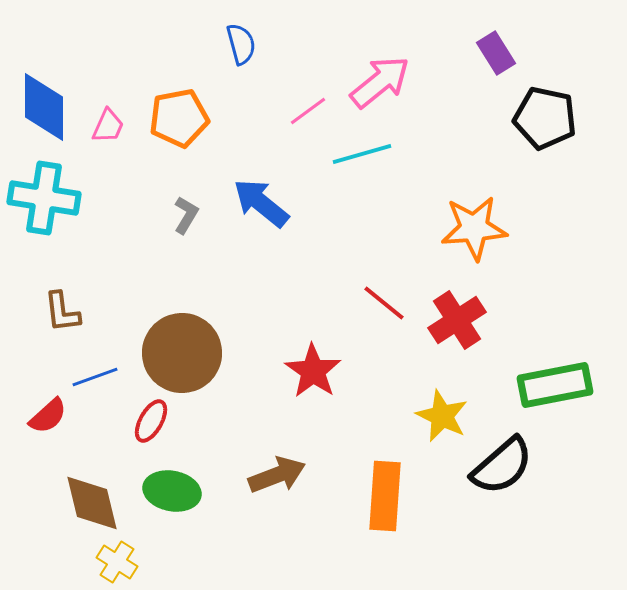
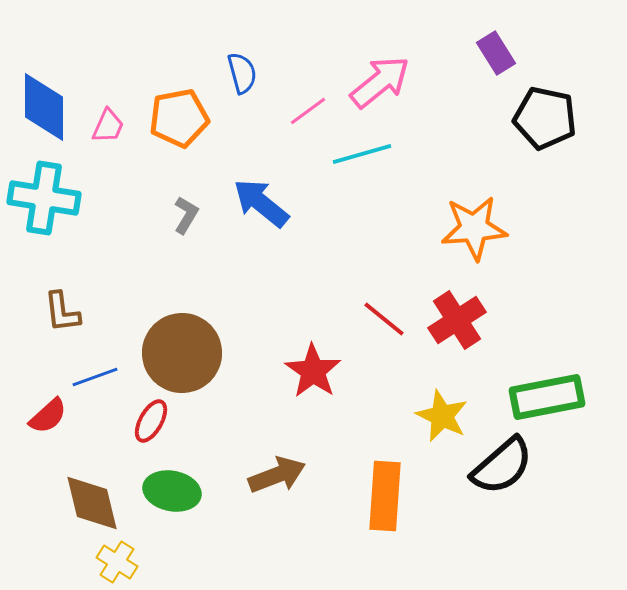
blue semicircle: moved 1 px right, 29 px down
red line: moved 16 px down
green rectangle: moved 8 px left, 12 px down
